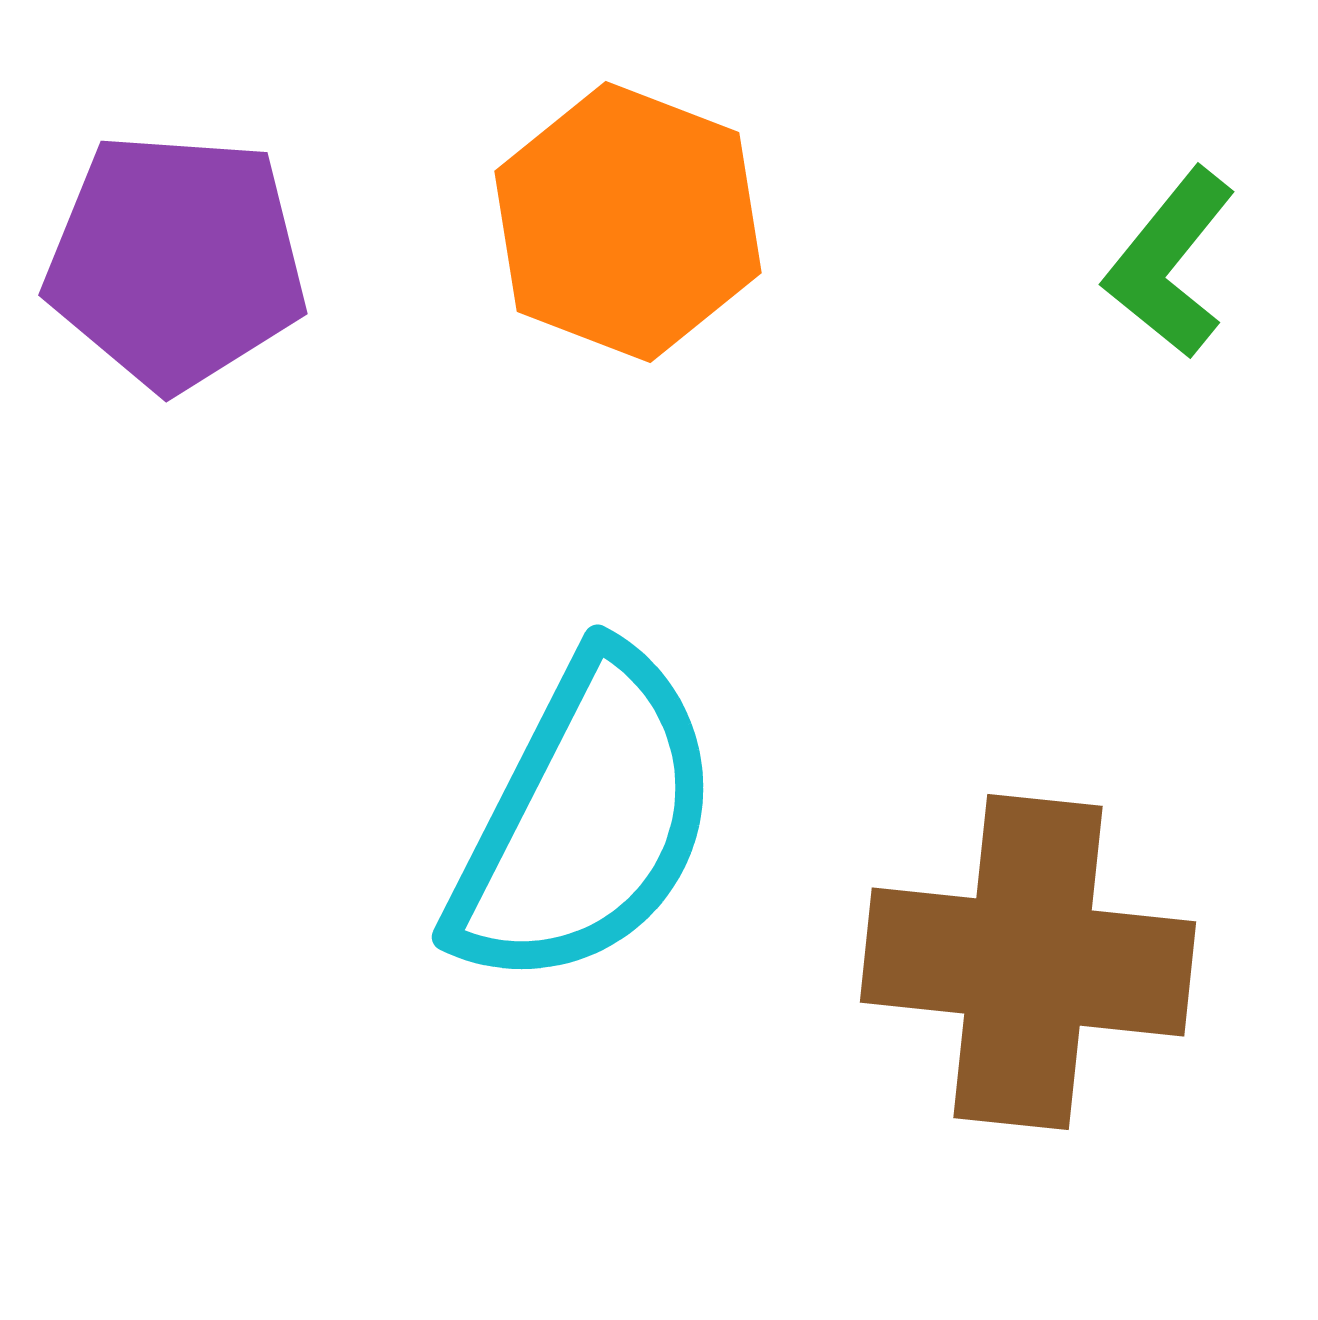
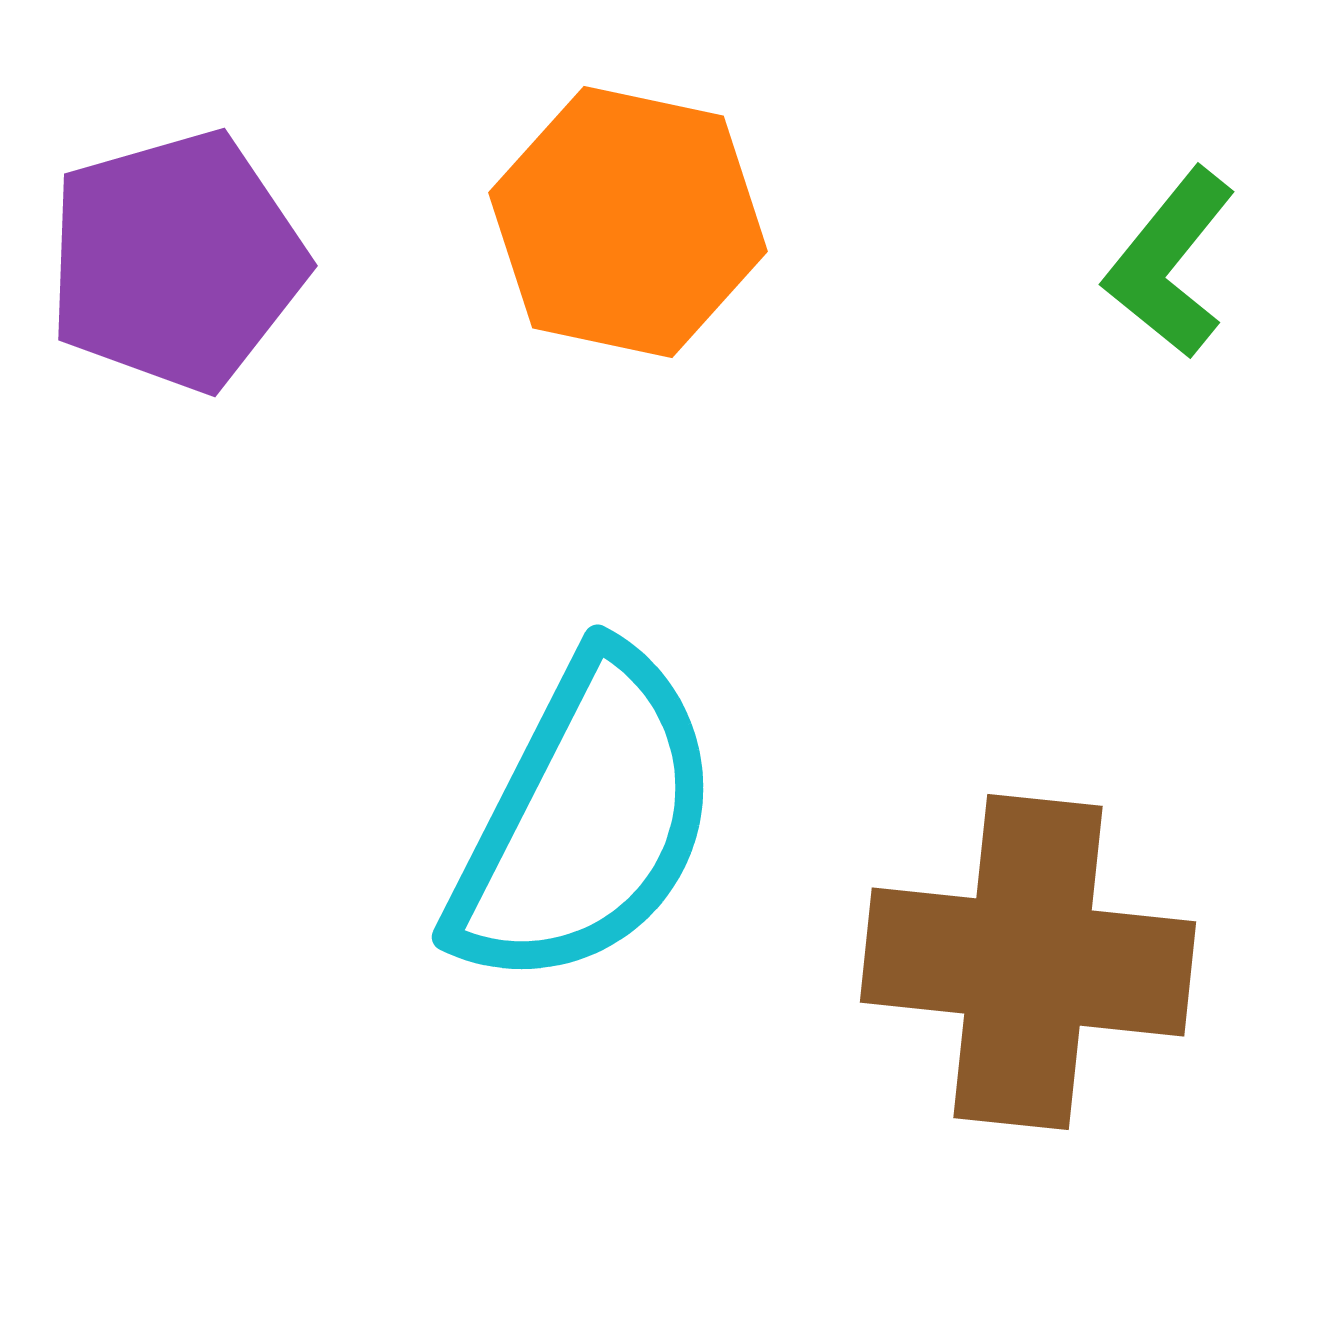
orange hexagon: rotated 9 degrees counterclockwise
purple pentagon: rotated 20 degrees counterclockwise
